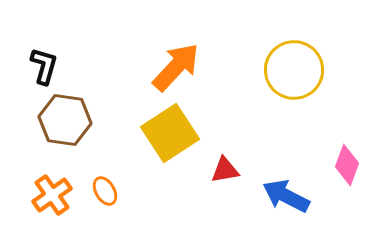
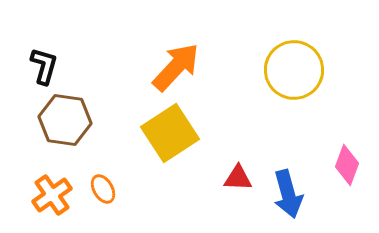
red triangle: moved 13 px right, 8 px down; rotated 12 degrees clockwise
orange ellipse: moved 2 px left, 2 px up
blue arrow: moved 2 px right, 2 px up; rotated 132 degrees counterclockwise
